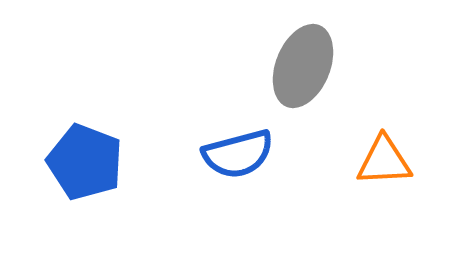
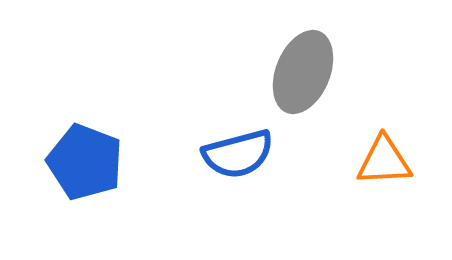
gray ellipse: moved 6 px down
